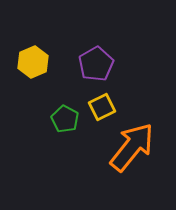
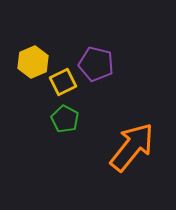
purple pentagon: rotated 28 degrees counterclockwise
yellow square: moved 39 px left, 25 px up
